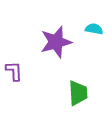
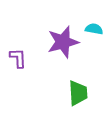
purple star: moved 7 px right
purple L-shape: moved 4 px right, 13 px up
